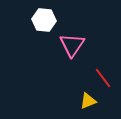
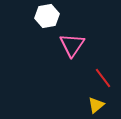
white hexagon: moved 3 px right, 4 px up; rotated 15 degrees counterclockwise
yellow triangle: moved 8 px right, 4 px down; rotated 18 degrees counterclockwise
